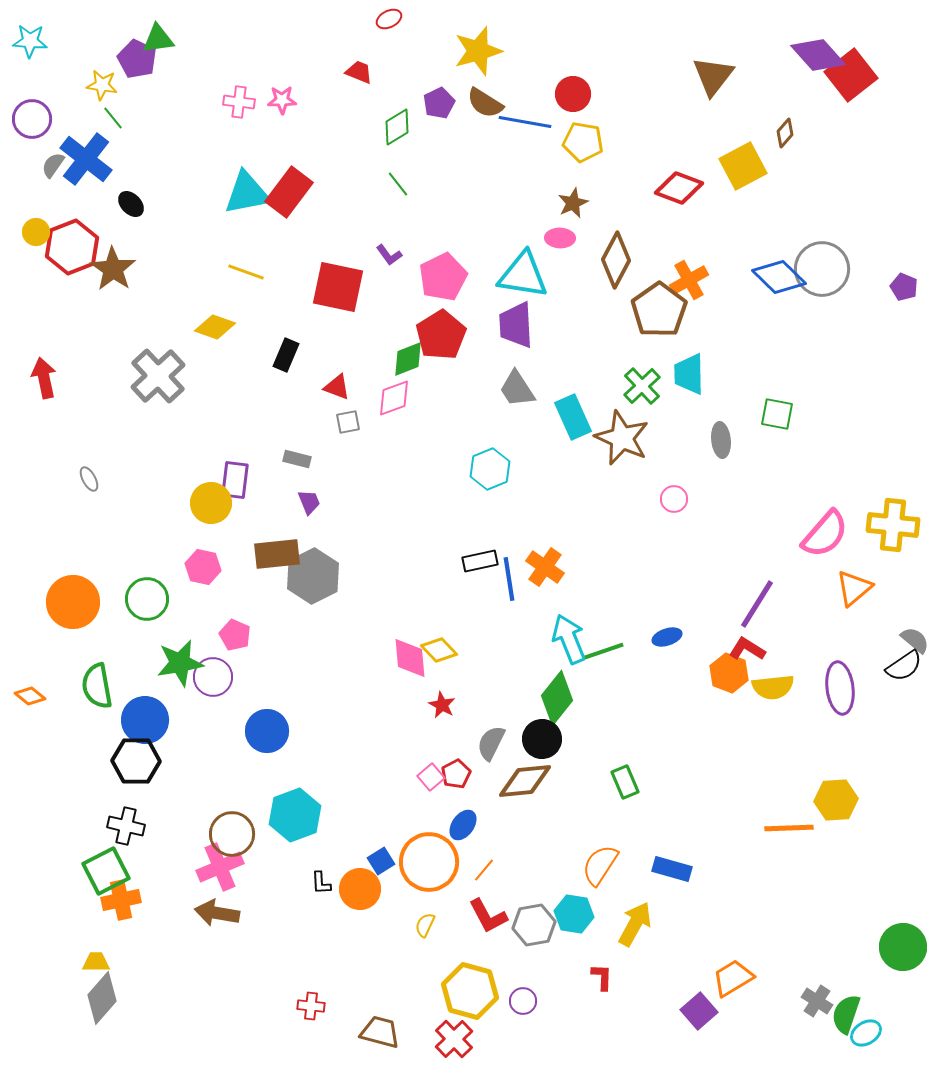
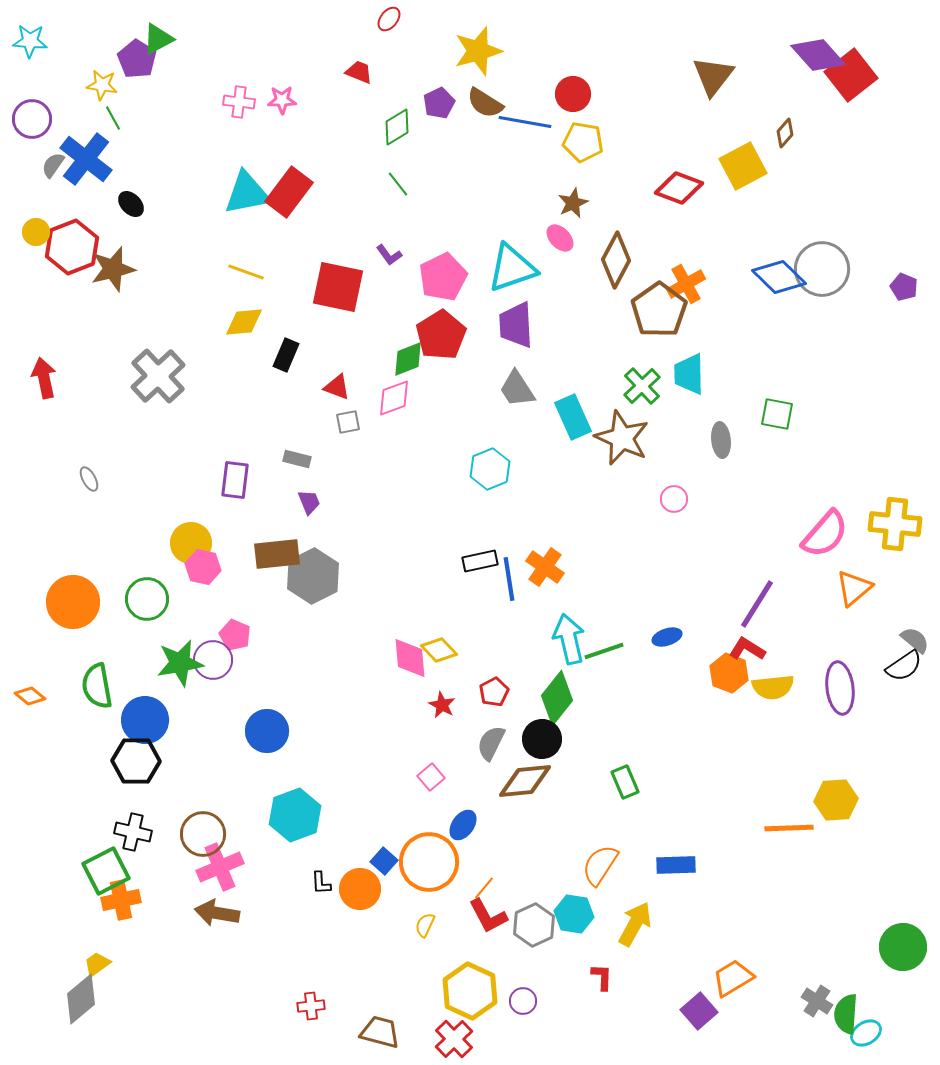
red ellipse at (389, 19): rotated 25 degrees counterclockwise
green triangle at (158, 39): rotated 20 degrees counterclockwise
purple pentagon at (137, 59): rotated 6 degrees clockwise
green line at (113, 118): rotated 10 degrees clockwise
pink ellipse at (560, 238): rotated 44 degrees clockwise
brown star at (113, 269): rotated 24 degrees clockwise
cyan triangle at (523, 275): moved 11 px left, 7 px up; rotated 28 degrees counterclockwise
orange cross at (689, 280): moved 3 px left, 4 px down
yellow diamond at (215, 327): moved 29 px right, 5 px up; rotated 24 degrees counterclockwise
yellow circle at (211, 503): moved 20 px left, 40 px down
yellow cross at (893, 525): moved 2 px right, 1 px up
cyan arrow at (569, 639): rotated 9 degrees clockwise
purple circle at (213, 677): moved 17 px up
red pentagon at (456, 774): moved 38 px right, 82 px up
black cross at (126, 826): moved 7 px right, 6 px down
brown circle at (232, 834): moved 29 px left
blue square at (381, 861): moved 3 px right; rotated 16 degrees counterclockwise
blue rectangle at (672, 869): moved 4 px right, 4 px up; rotated 18 degrees counterclockwise
orange line at (484, 870): moved 18 px down
gray hexagon at (534, 925): rotated 15 degrees counterclockwise
yellow trapezoid at (96, 962): moved 1 px right, 2 px down; rotated 36 degrees counterclockwise
yellow hexagon at (470, 991): rotated 10 degrees clockwise
gray diamond at (102, 998): moved 21 px left, 1 px down; rotated 9 degrees clockwise
red cross at (311, 1006): rotated 12 degrees counterclockwise
green semicircle at (846, 1014): rotated 15 degrees counterclockwise
